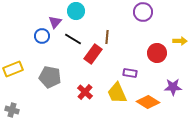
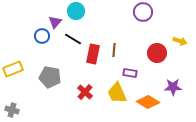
brown line: moved 7 px right, 13 px down
yellow arrow: rotated 16 degrees clockwise
red rectangle: rotated 24 degrees counterclockwise
